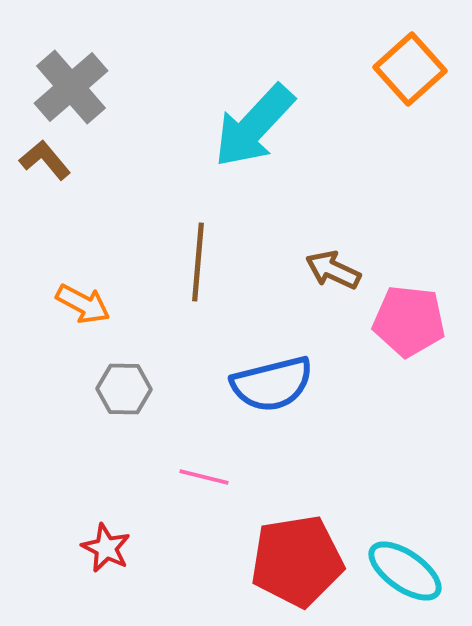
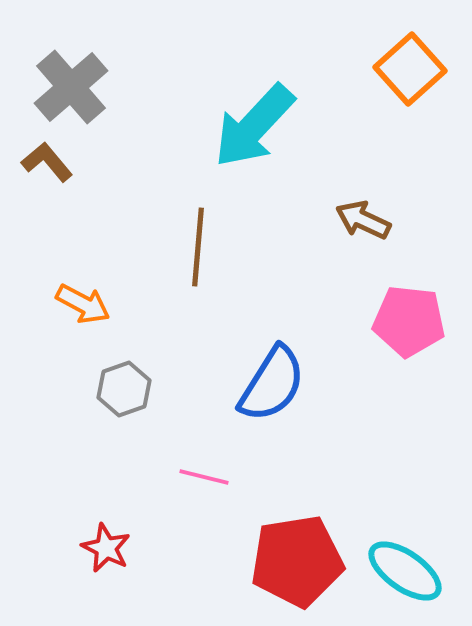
brown L-shape: moved 2 px right, 2 px down
brown line: moved 15 px up
brown arrow: moved 30 px right, 50 px up
blue semicircle: rotated 44 degrees counterclockwise
gray hexagon: rotated 20 degrees counterclockwise
